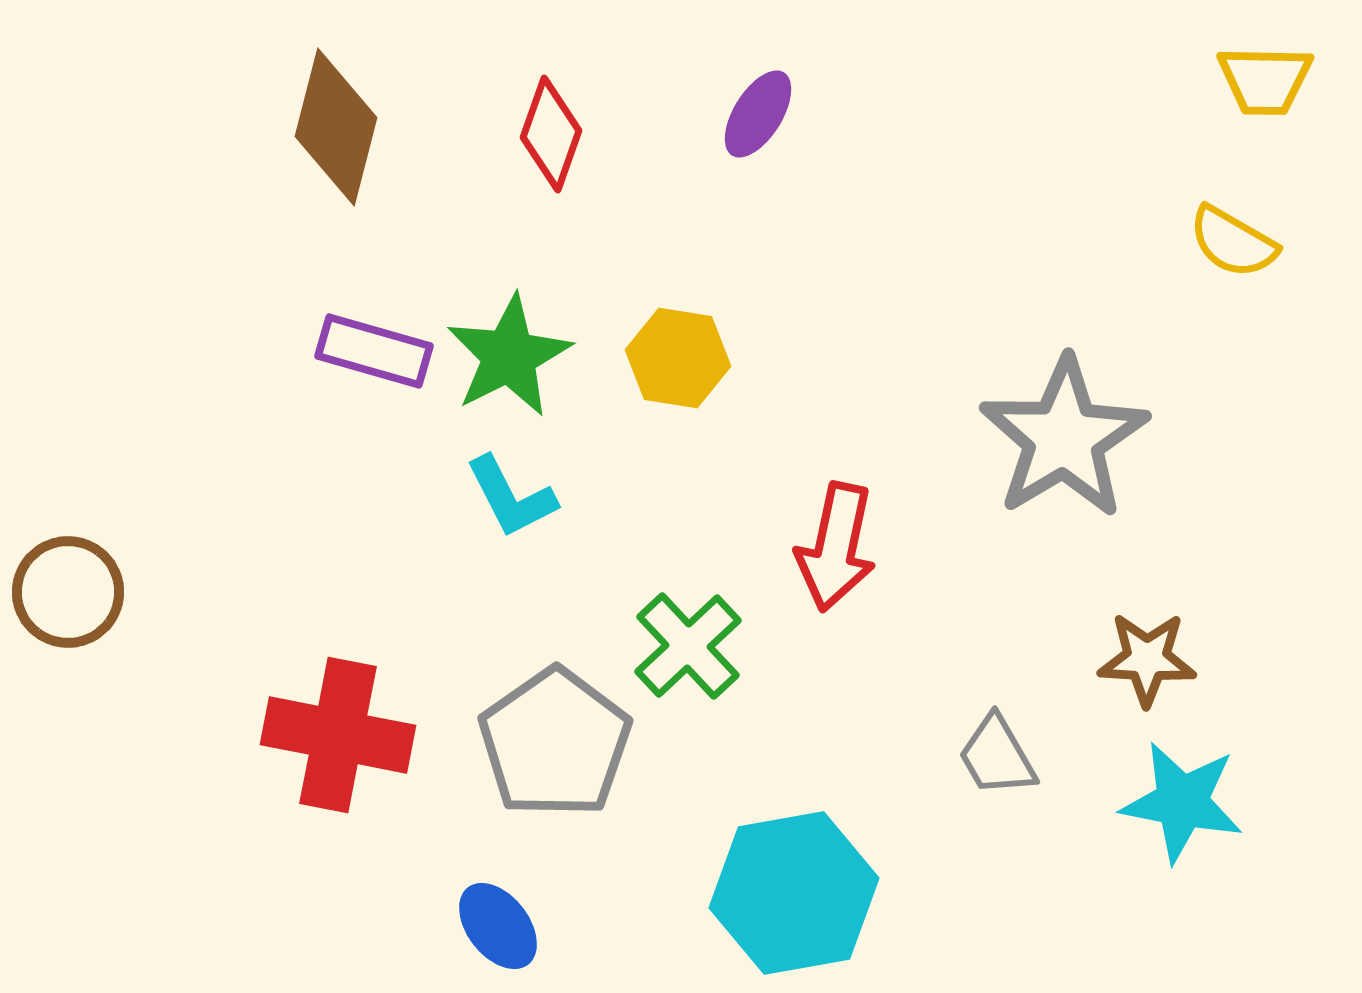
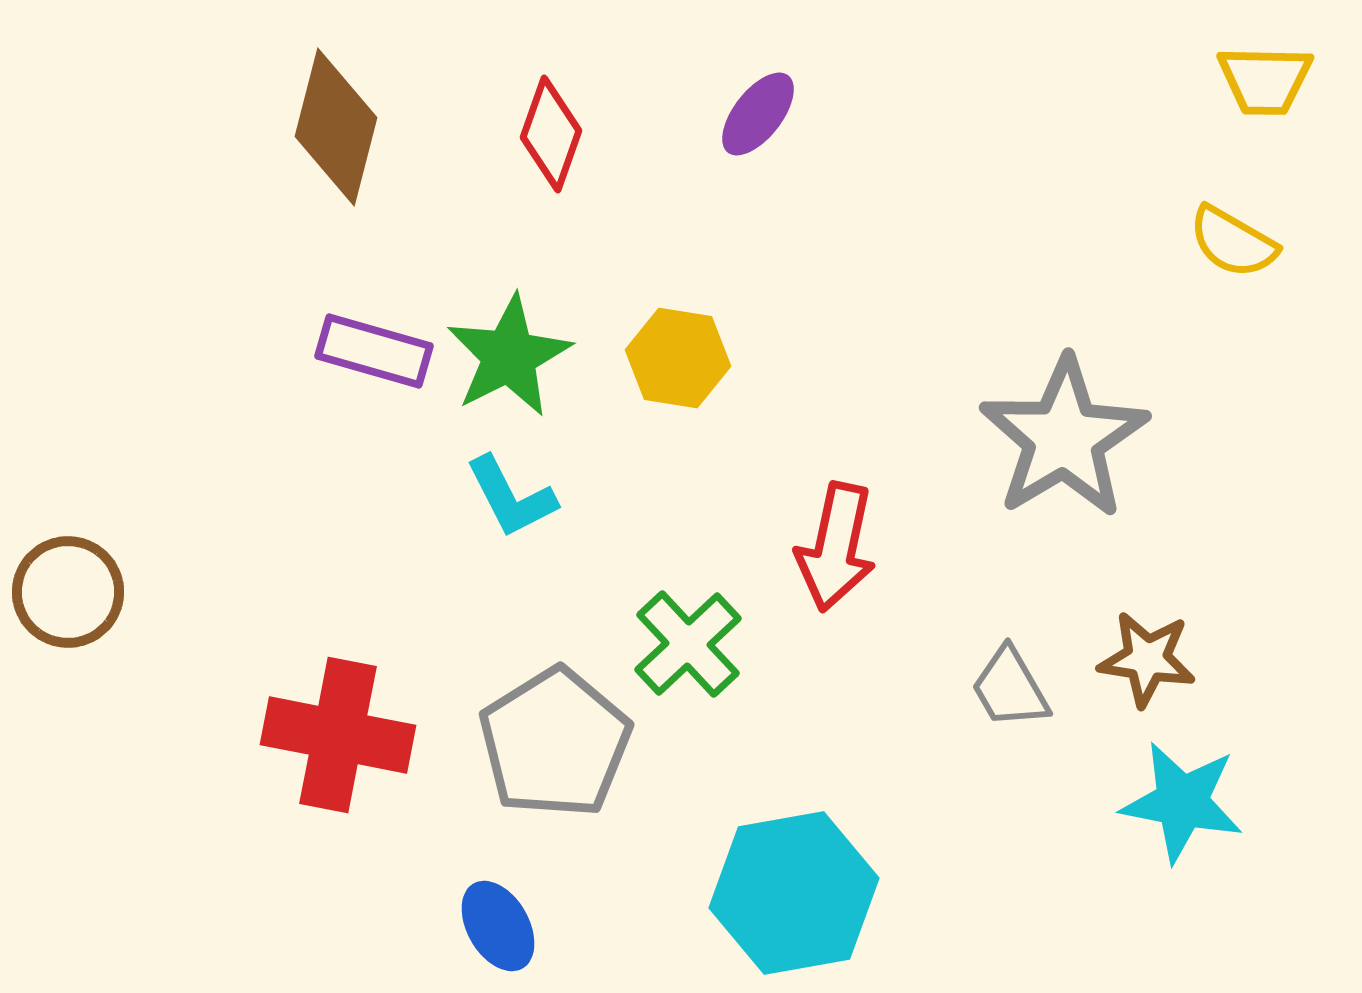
purple ellipse: rotated 6 degrees clockwise
green cross: moved 2 px up
brown star: rotated 6 degrees clockwise
gray pentagon: rotated 3 degrees clockwise
gray trapezoid: moved 13 px right, 68 px up
blue ellipse: rotated 8 degrees clockwise
